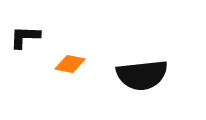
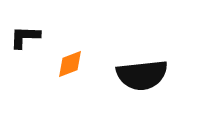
orange diamond: rotated 32 degrees counterclockwise
